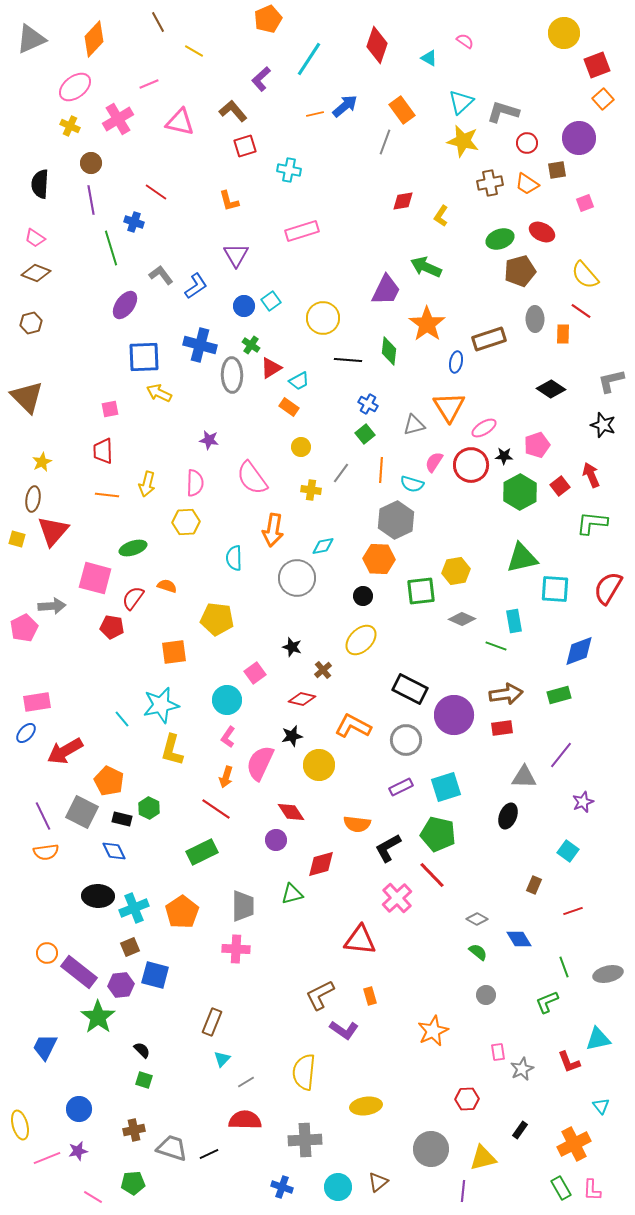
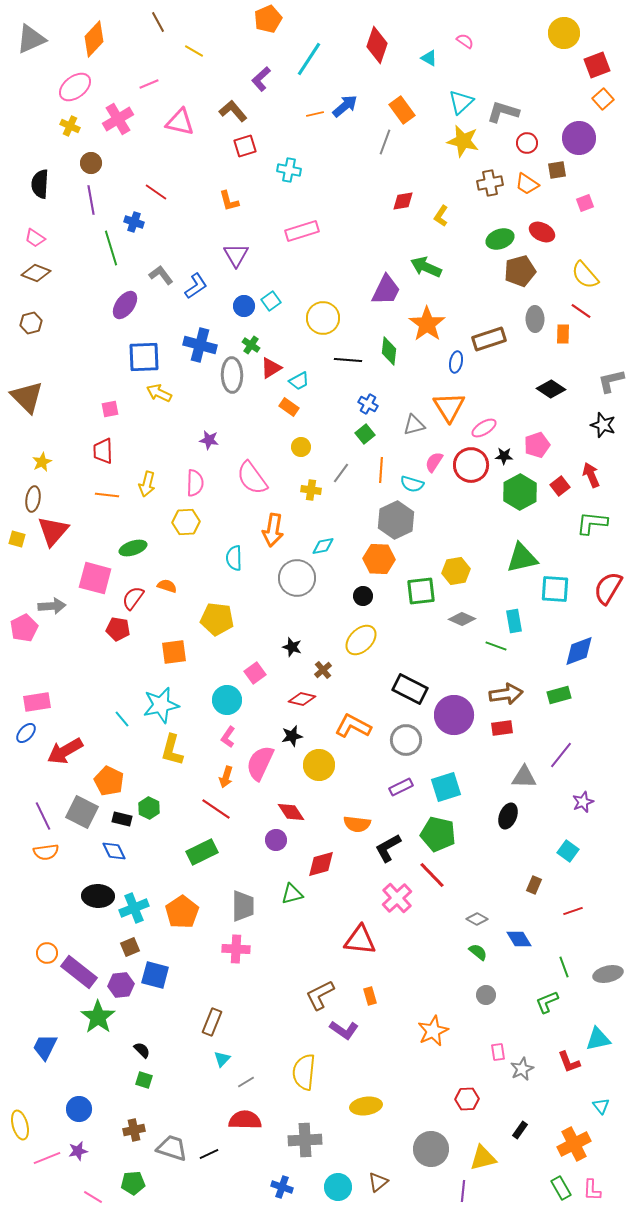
red pentagon at (112, 627): moved 6 px right, 2 px down
